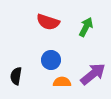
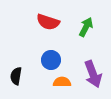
purple arrow: rotated 108 degrees clockwise
